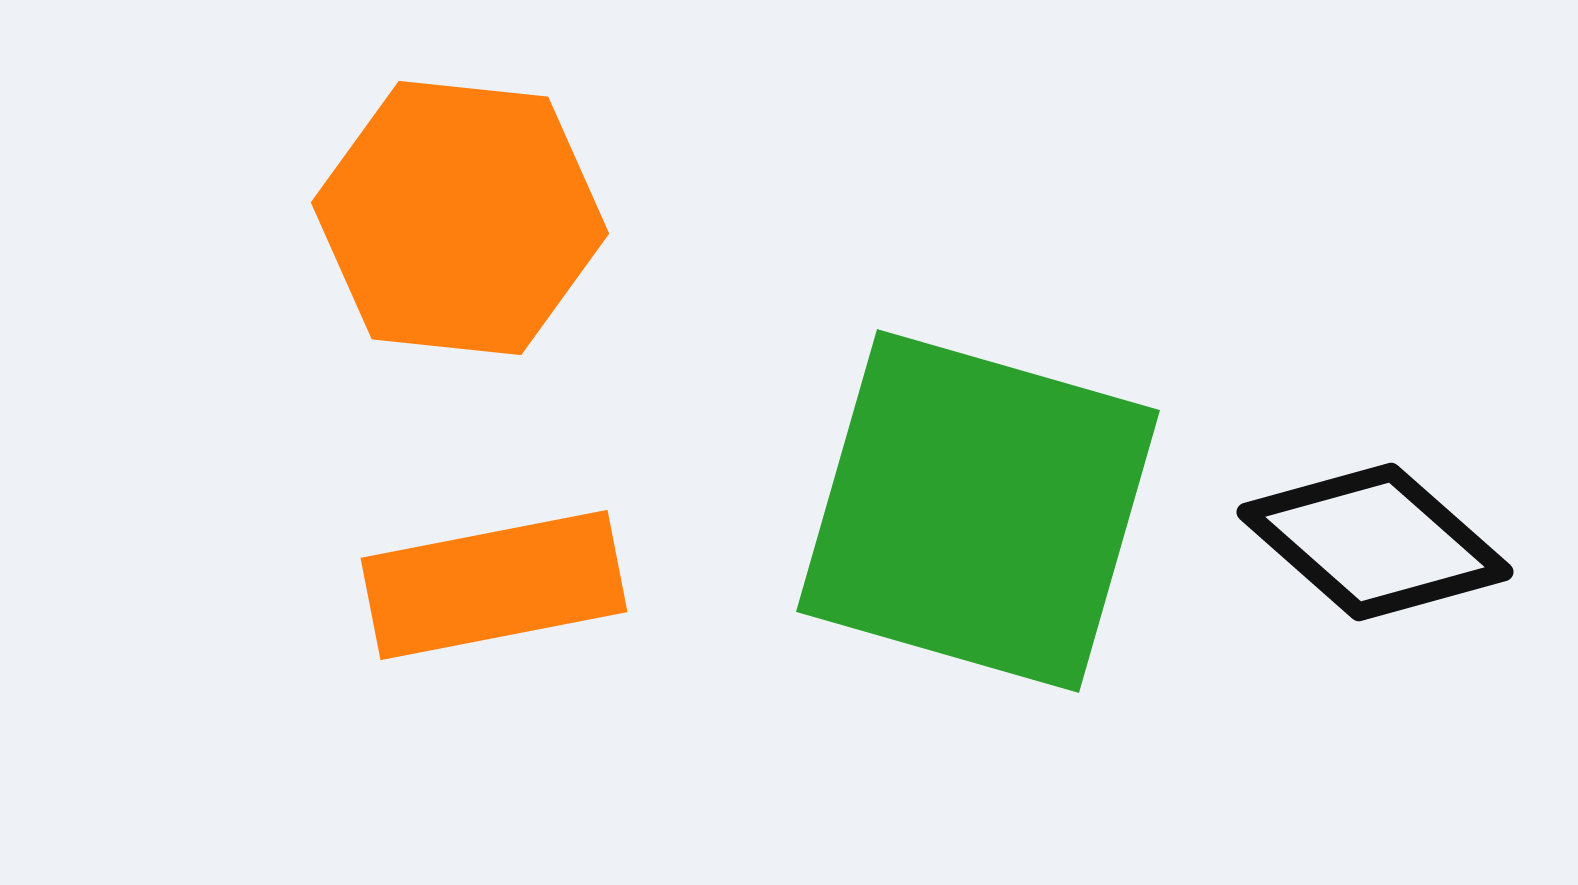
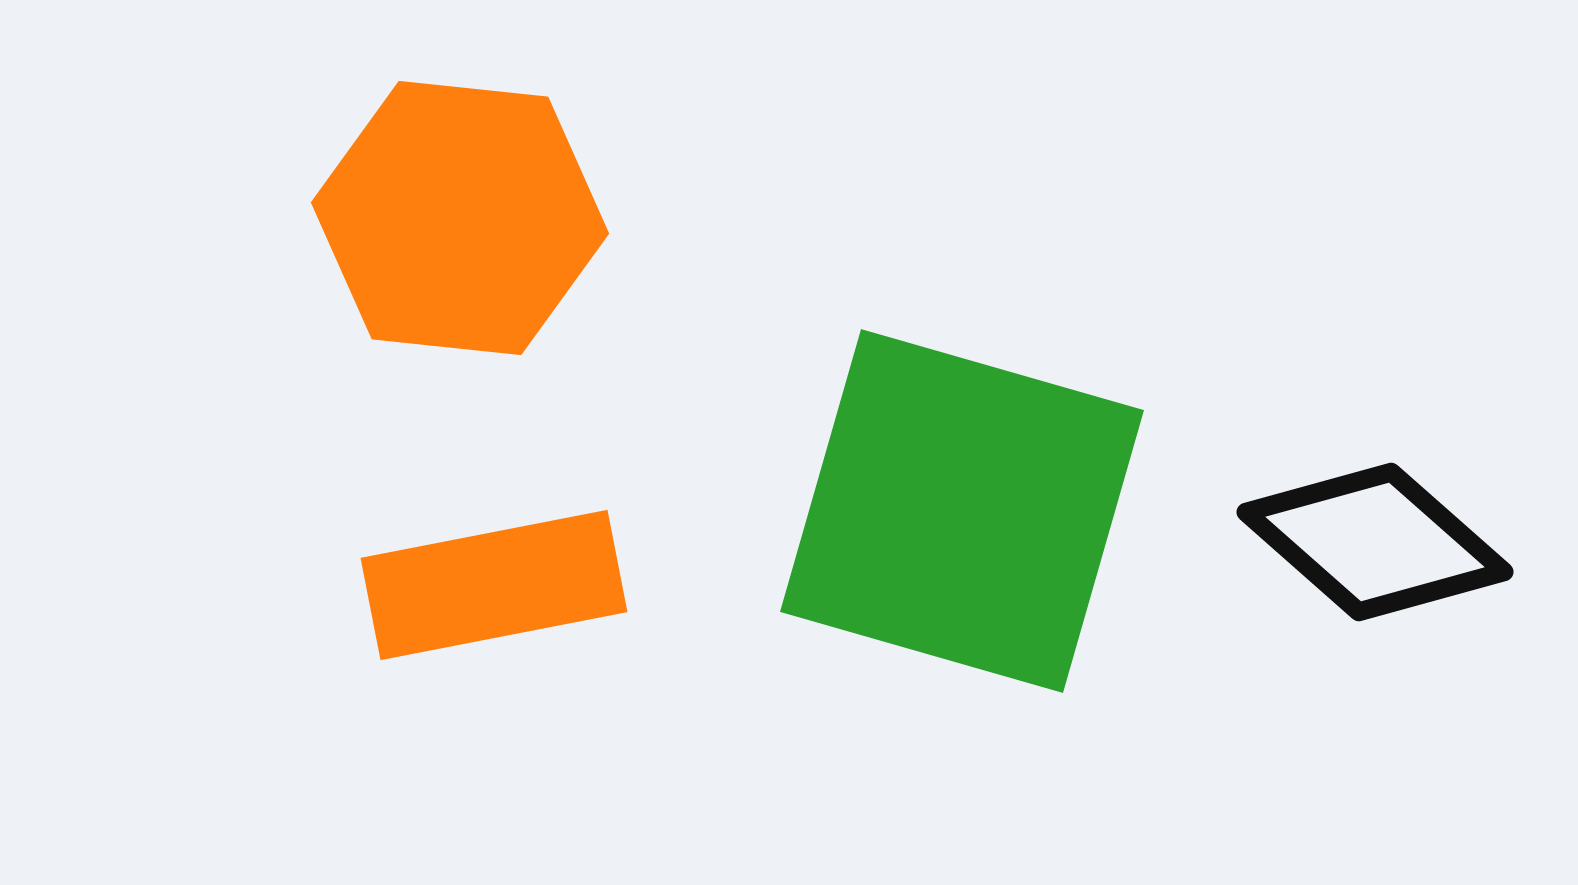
green square: moved 16 px left
